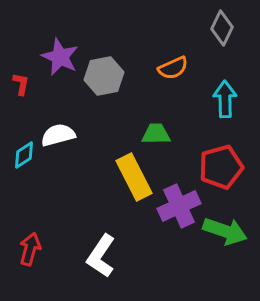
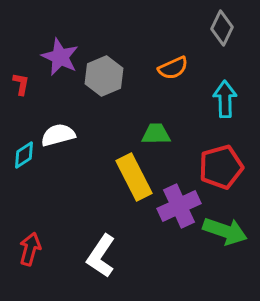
gray hexagon: rotated 12 degrees counterclockwise
